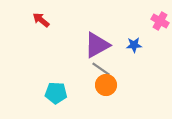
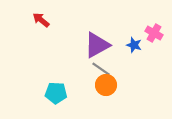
pink cross: moved 6 px left, 12 px down
blue star: rotated 21 degrees clockwise
